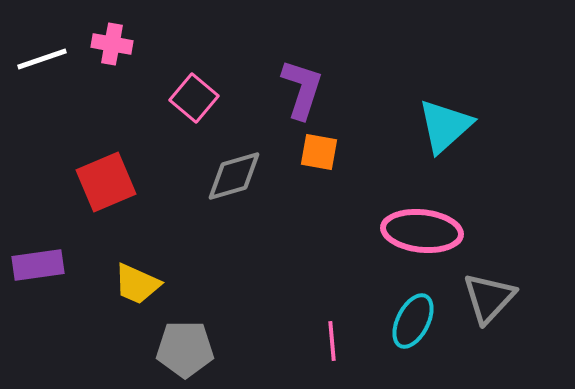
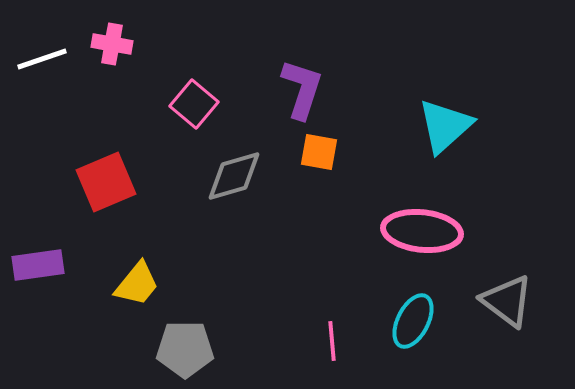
pink square: moved 6 px down
yellow trapezoid: rotated 75 degrees counterclockwise
gray triangle: moved 18 px right, 3 px down; rotated 36 degrees counterclockwise
